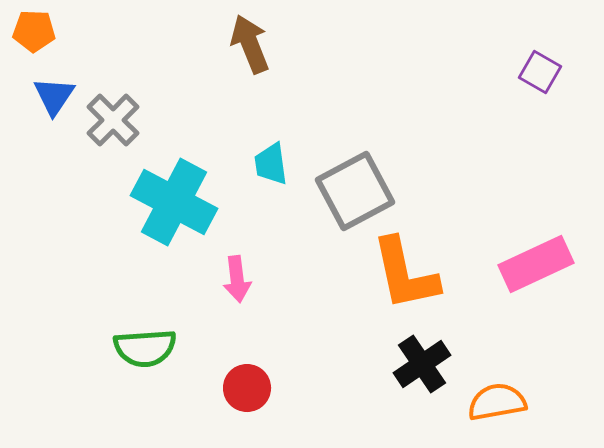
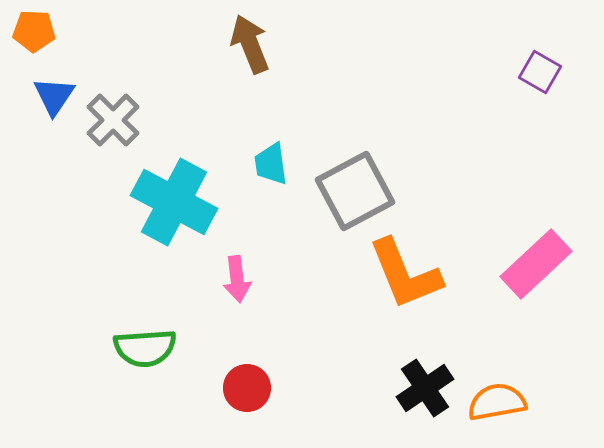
pink rectangle: rotated 18 degrees counterclockwise
orange L-shape: rotated 10 degrees counterclockwise
black cross: moved 3 px right, 24 px down
